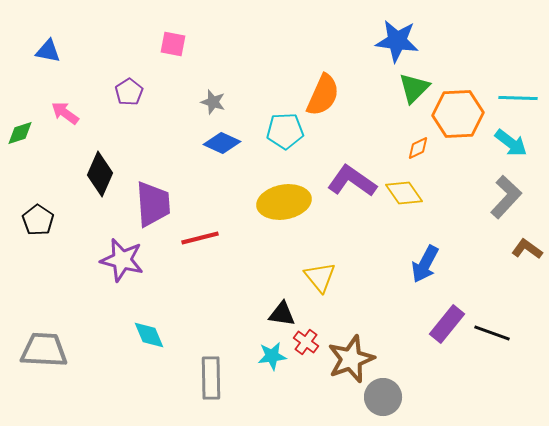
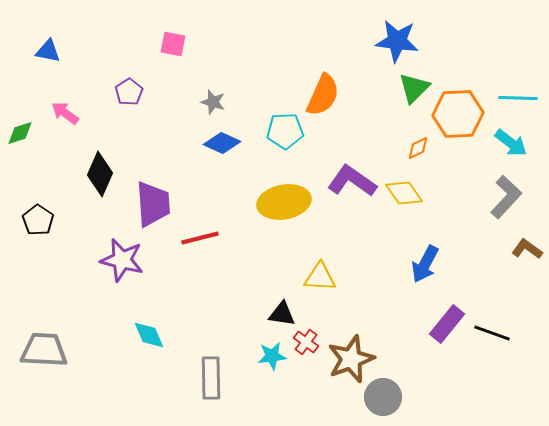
yellow triangle: rotated 48 degrees counterclockwise
